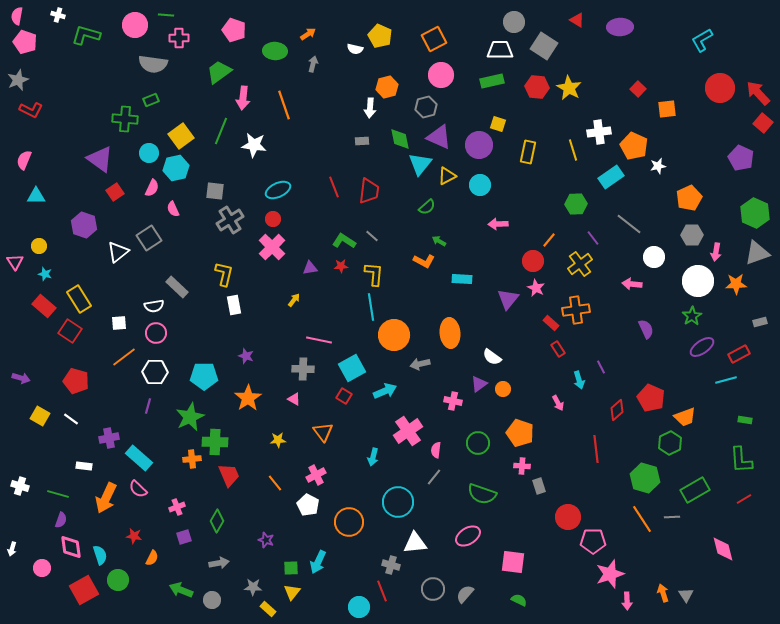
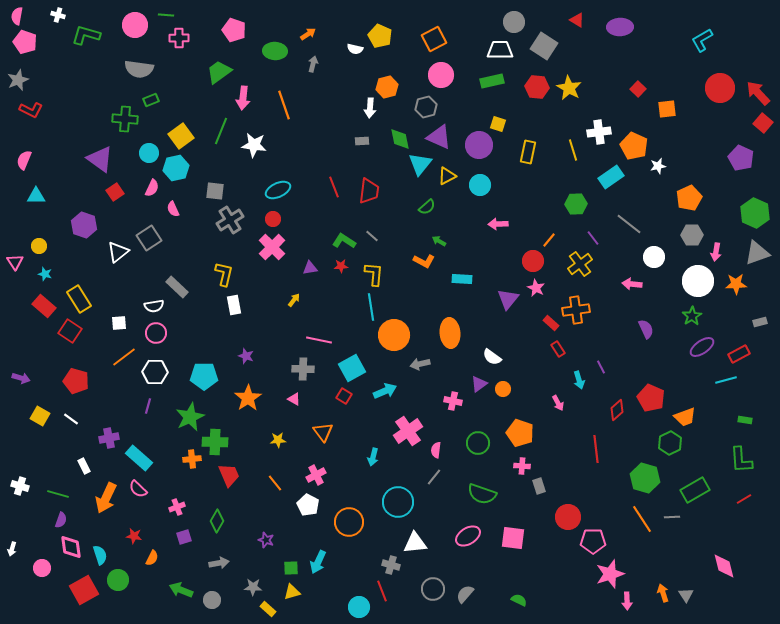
gray semicircle at (153, 64): moved 14 px left, 5 px down
white rectangle at (84, 466): rotated 56 degrees clockwise
pink diamond at (723, 549): moved 1 px right, 17 px down
pink square at (513, 562): moved 24 px up
yellow triangle at (292, 592): rotated 36 degrees clockwise
